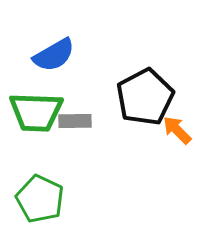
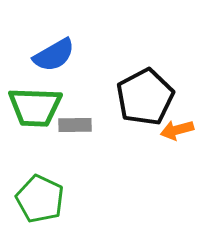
green trapezoid: moved 1 px left, 5 px up
gray rectangle: moved 4 px down
orange arrow: rotated 60 degrees counterclockwise
